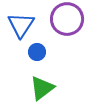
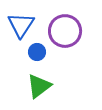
purple circle: moved 2 px left, 12 px down
green triangle: moved 3 px left, 2 px up
